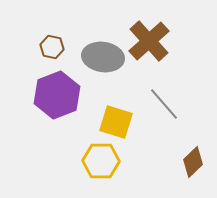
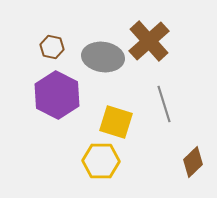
purple hexagon: rotated 12 degrees counterclockwise
gray line: rotated 24 degrees clockwise
